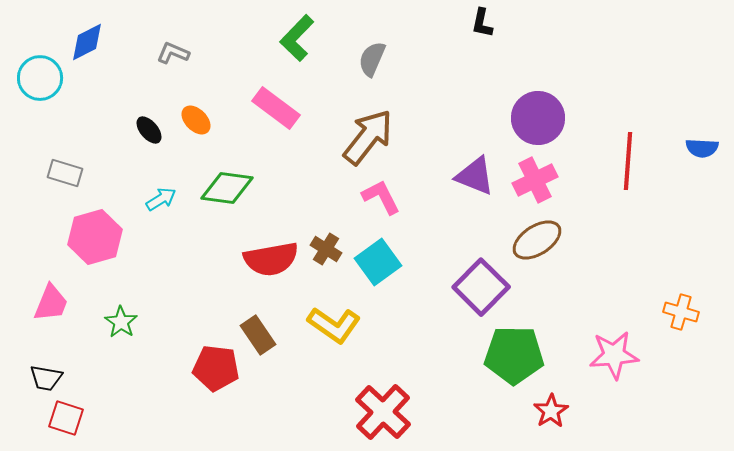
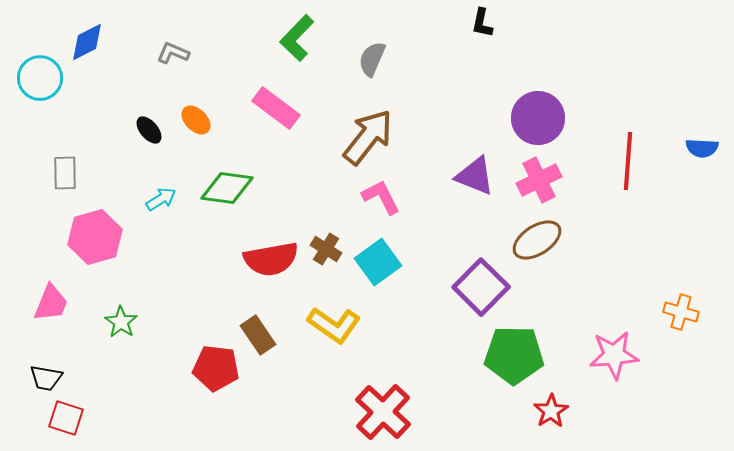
gray rectangle: rotated 72 degrees clockwise
pink cross: moved 4 px right
